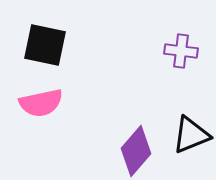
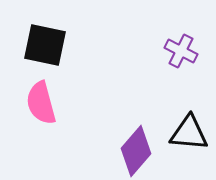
purple cross: rotated 20 degrees clockwise
pink semicircle: rotated 87 degrees clockwise
black triangle: moved 2 px left, 2 px up; rotated 27 degrees clockwise
